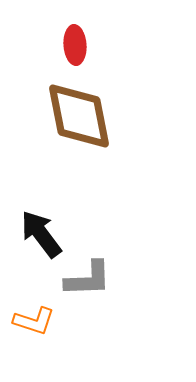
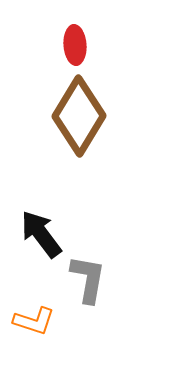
brown diamond: rotated 42 degrees clockwise
gray L-shape: rotated 78 degrees counterclockwise
